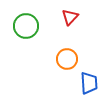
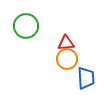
red triangle: moved 4 px left, 26 px down; rotated 42 degrees clockwise
blue trapezoid: moved 3 px left, 5 px up
